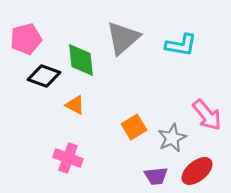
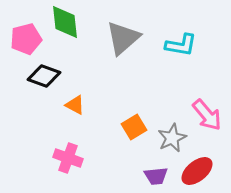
green diamond: moved 16 px left, 38 px up
